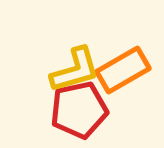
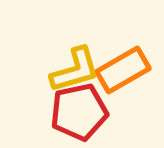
red pentagon: moved 2 px down
